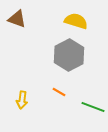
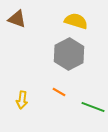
gray hexagon: moved 1 px up
